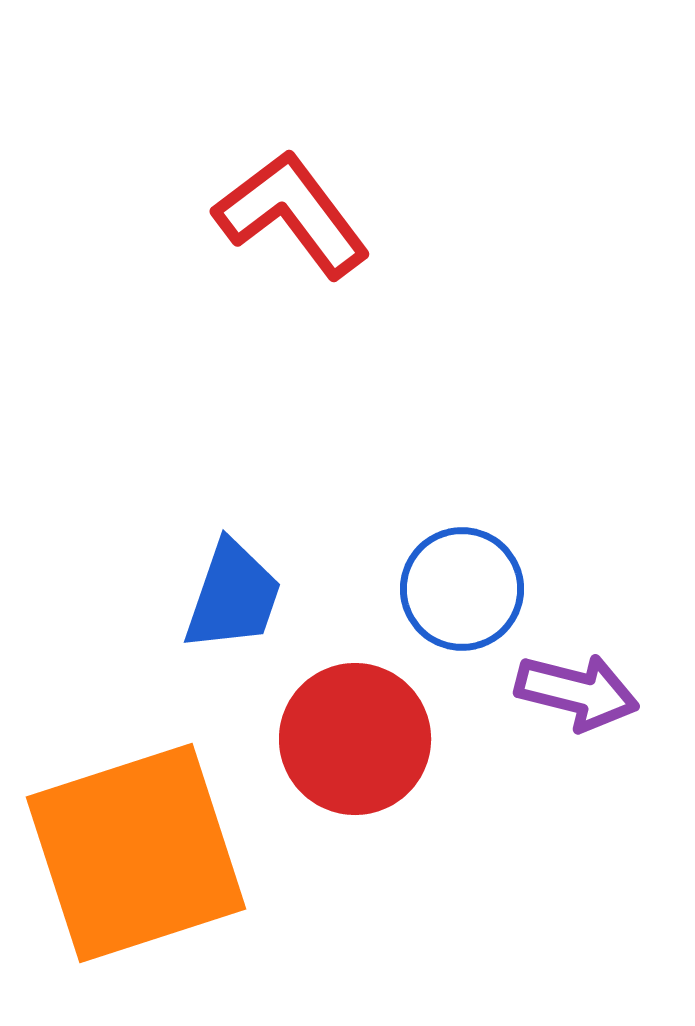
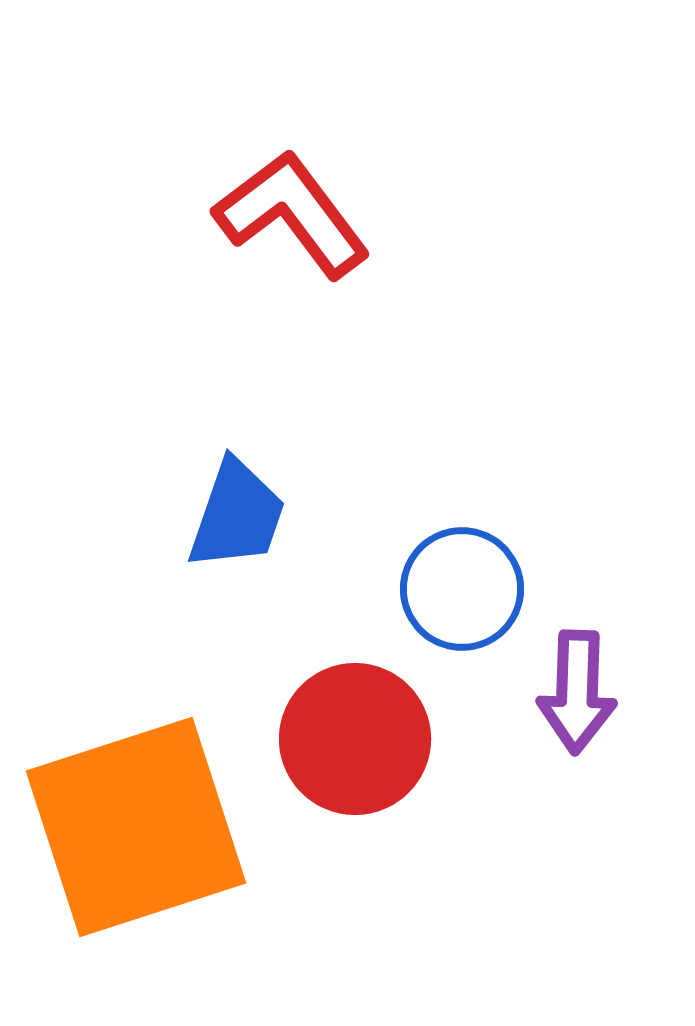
blue trapezoid: moved 4 px right, 81 px up
purple arrow: rotated 78 degrees clockwise
orange square: moved 26 px up
